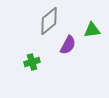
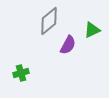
green triangle: rotated 18 degrees counterclockwise
green cross: moved 11 px left, 11 px down
